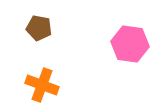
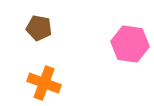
orange cross: moved 2 px right, 2 px up
